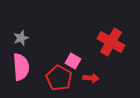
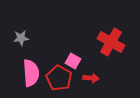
gray star: rotated 14 degrees clockwise
pink semicircle: moved 10 px right, 6 px down
